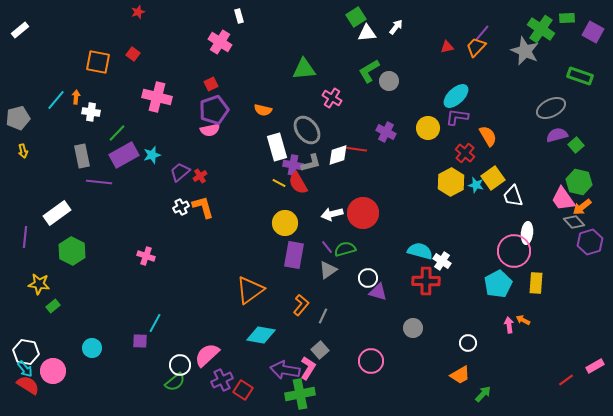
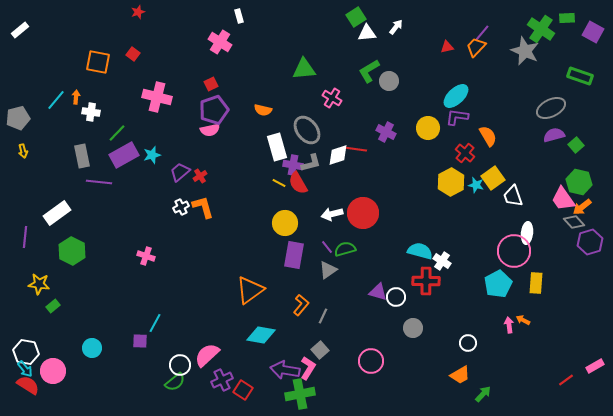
purple semicircle at (557, 135): moved 3 px left
white circle at (368, 278): moved 28 px right, 19 px down
